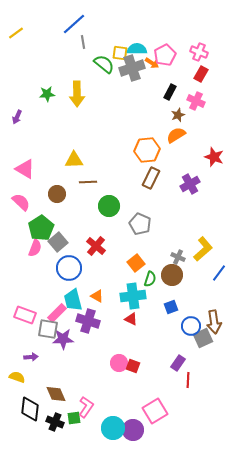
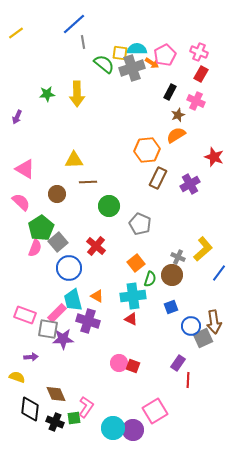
brown rectangle at (151, 178): moved 7 px right
